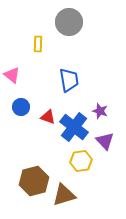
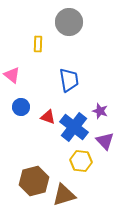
yellow hexagon: rotated 15 degrees clockwise
